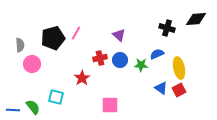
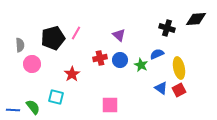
green star: rotated 24 degrees clockwise
red star: moved 10 px left, 4 px up
